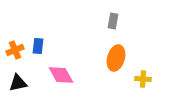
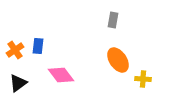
gray rectangle: moved 1 px up
orange cross: rotated 12 degrees counterclockwise
orange ellipse: moved 2 px right, 2 px down; rotated 50 degrees counterclockwise
pink diamond: rotated 8 degrees counterclockwise
black triangle: rotated 24 degrees counterclockwise
